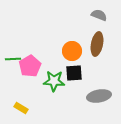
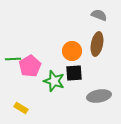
green star: rotated 15 degrees clockwise
